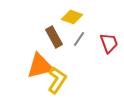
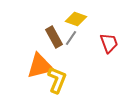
yellow diamond: moved 4 px right, 2 px down
gray line: moved 8 px left, 1 px up
yellow L-shape: rotated 12 degrees counterclockwise
